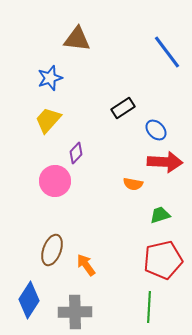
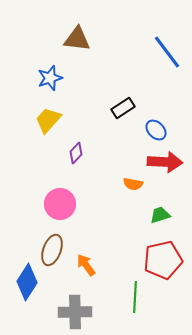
pink circle: moved 5 px right, 23 px down
blue diamond: moved 2 px left, 18 px up
green line: moved 14 px left, 10 px up
